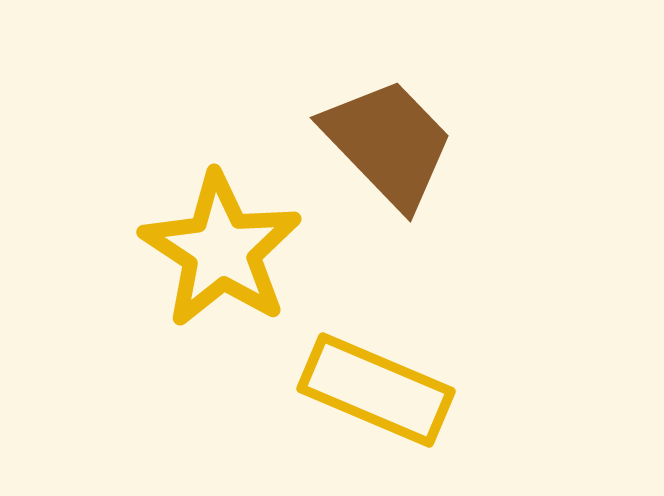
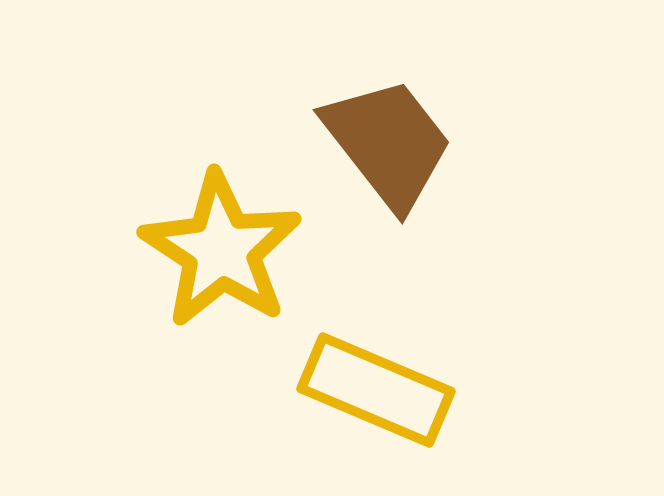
brown trapezoid: rotated 6 degrees clockwise
